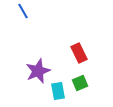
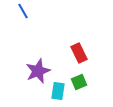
green square: moved 1 px left, 1 px up
cyan rectangle: rotated 18 degrees clockwise
